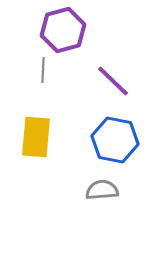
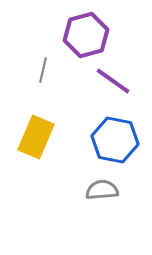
purple hexagon: moved 23 px right, 5 px down
gray line: rotated 10 degrees clockwise
purple line: rotated 9 degrees counterclockwise
yellow rectangle: rotated 18 degrees clockwise
